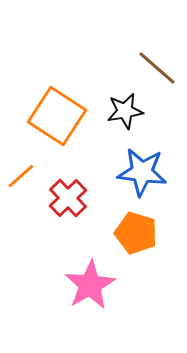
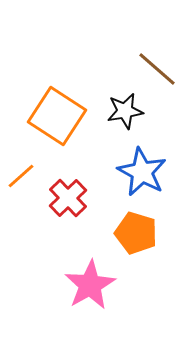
brown line: moved 1 px down
blue star: rotated 21 degrees clockwise
